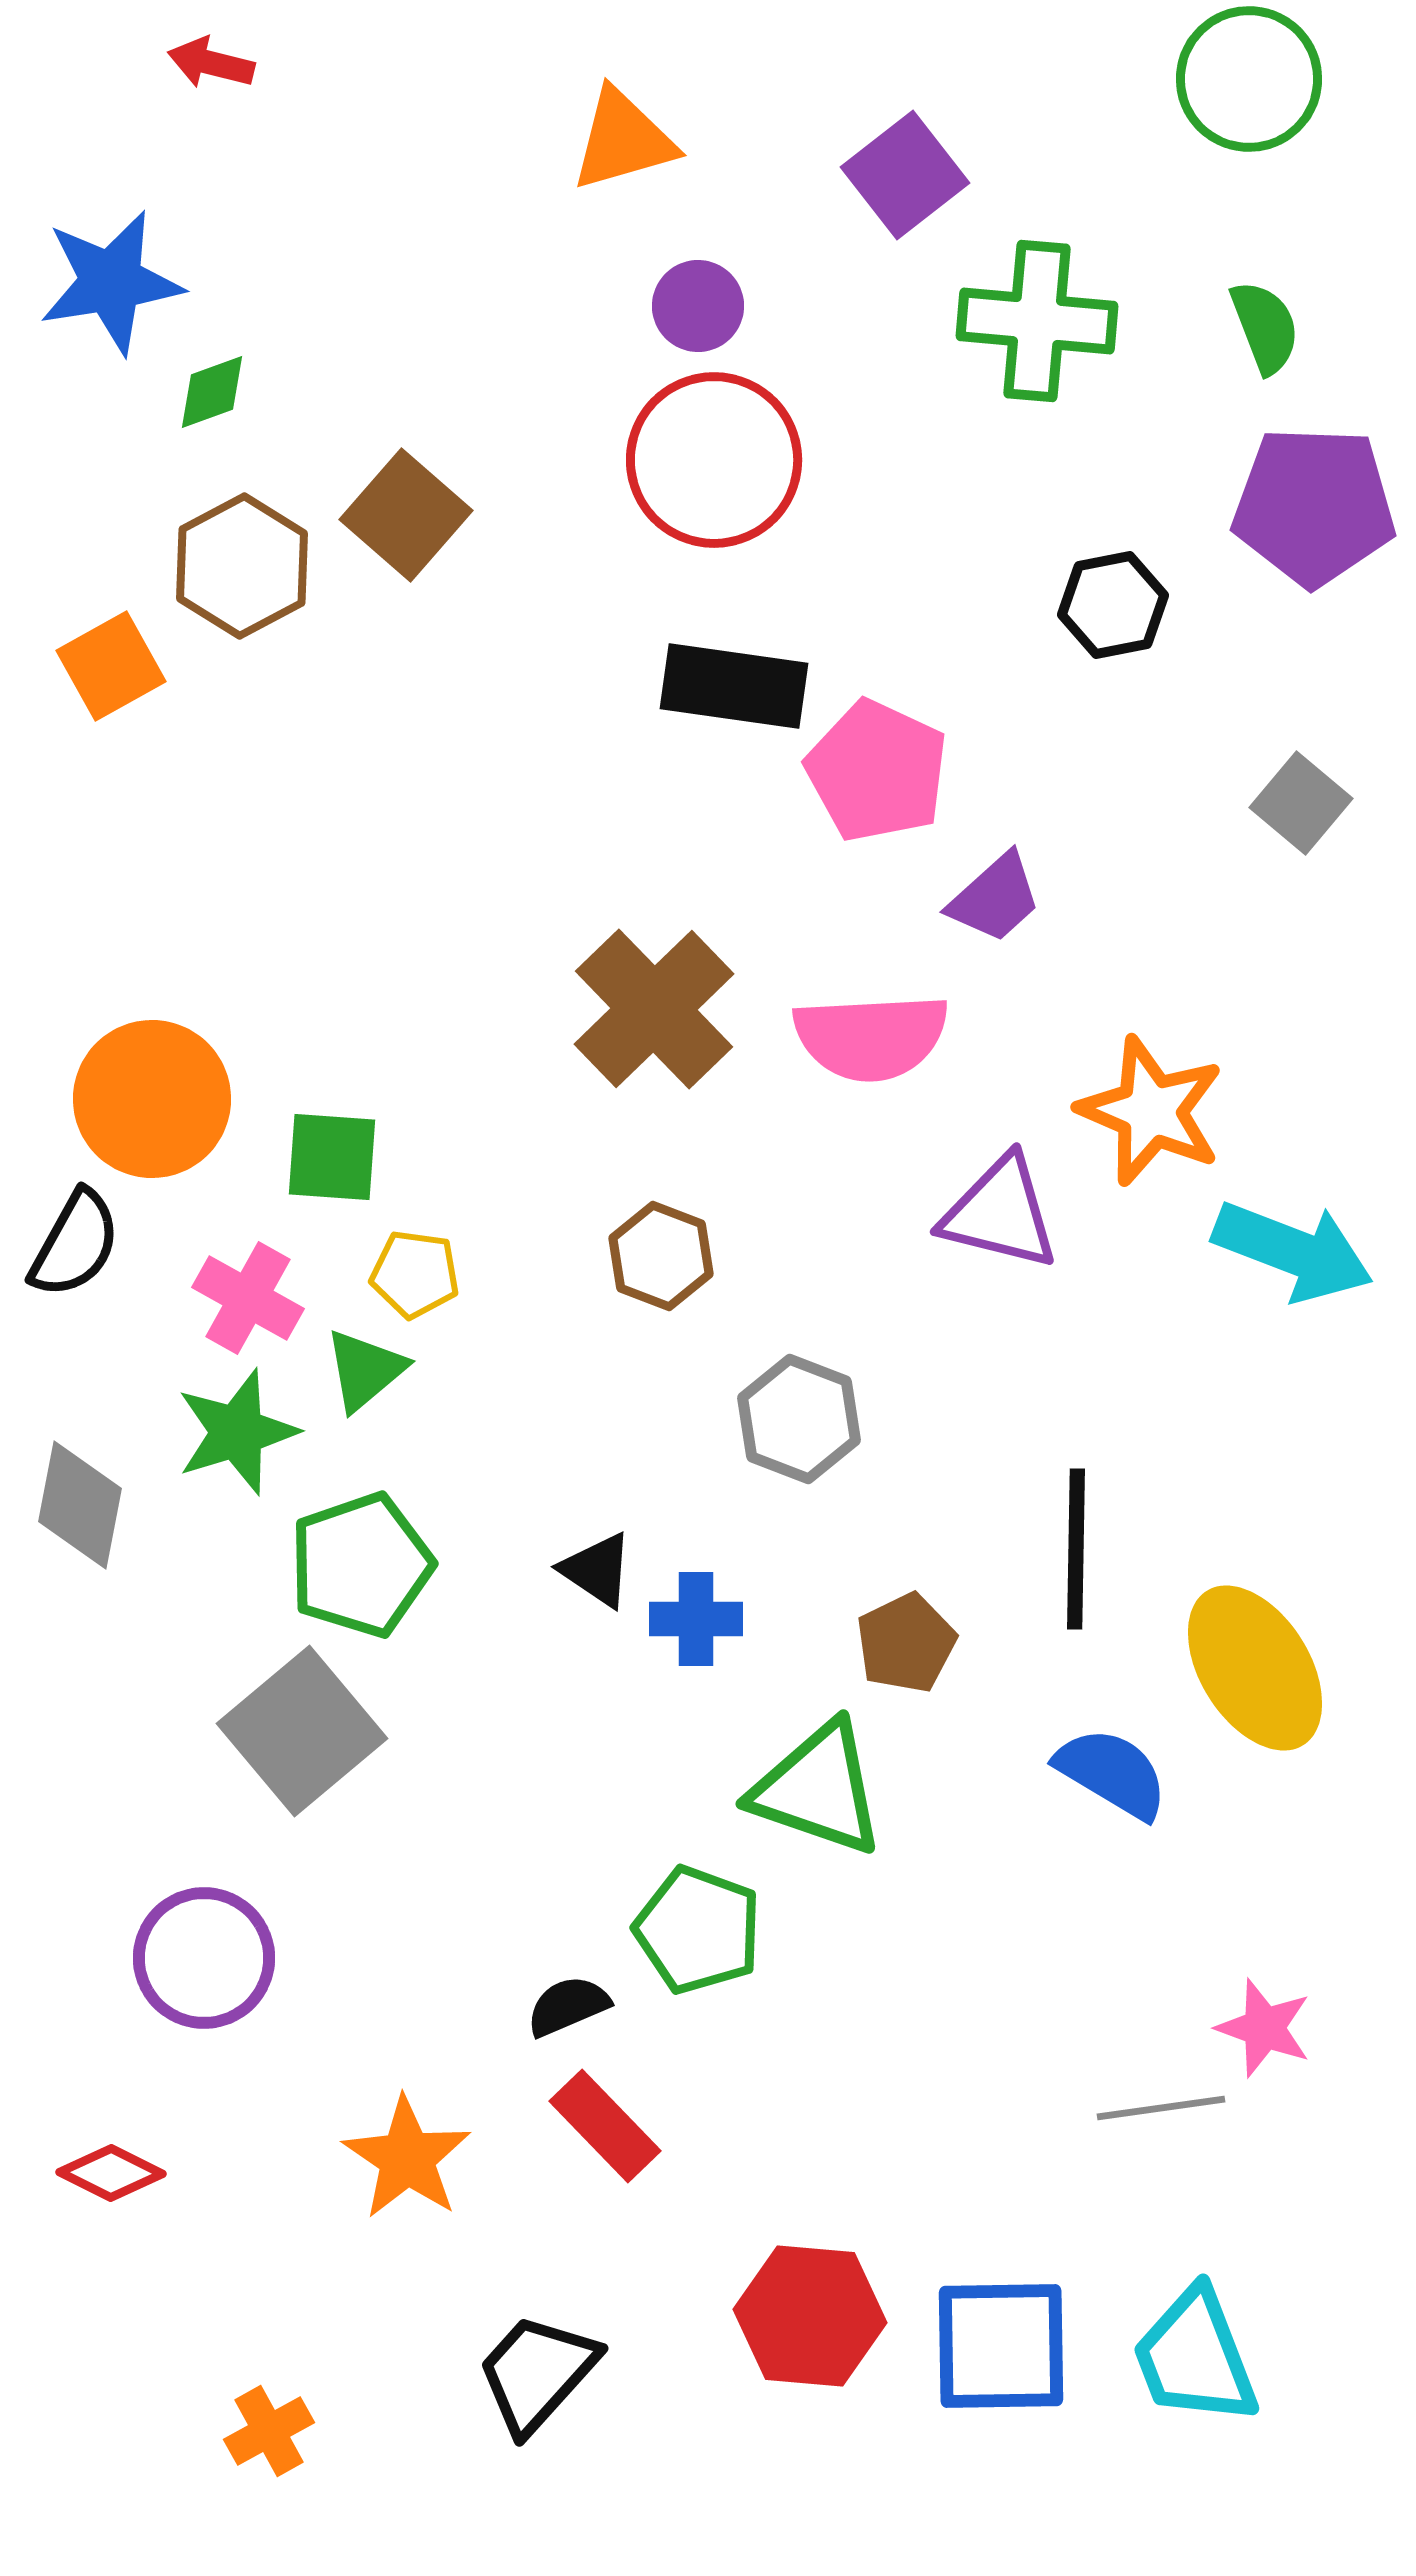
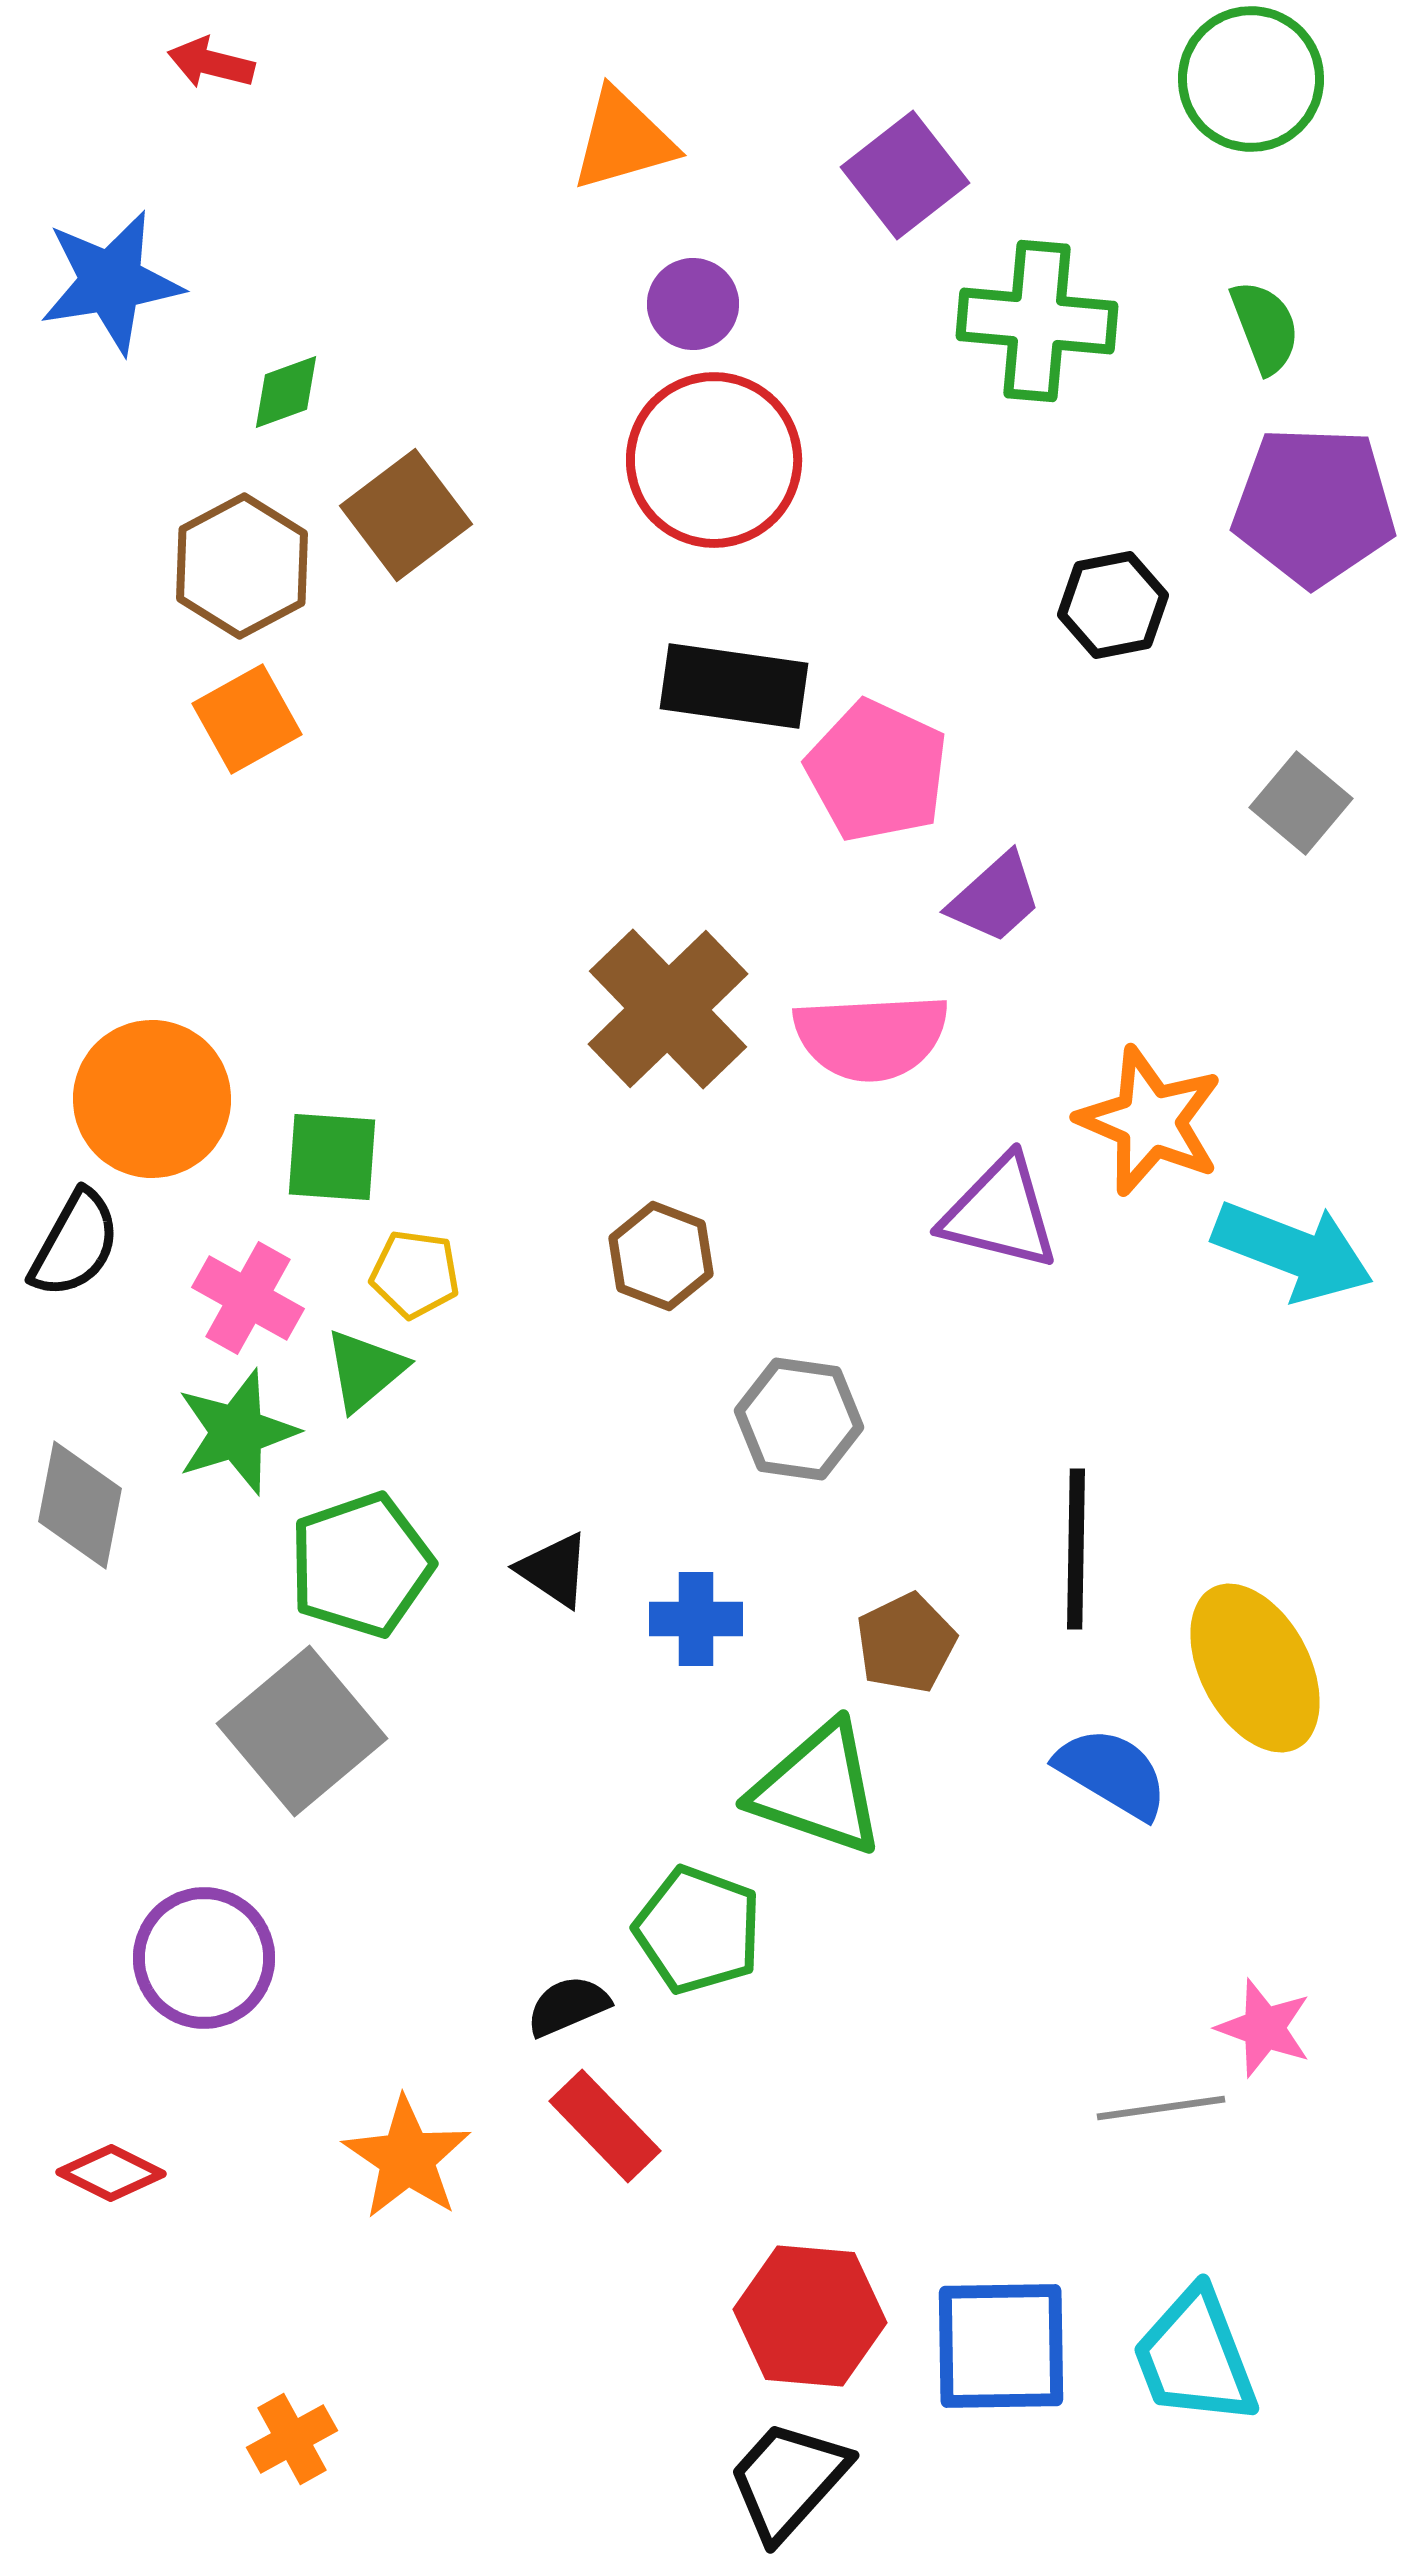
green circle at (1249, 79): moved 2 px right
purple circle at (698, 306): moved 5 px left, 2 px up
green diamond at (212, 392): moved 74 px right
brown square at (406, 515): rotated 12 degrees clockwise
orange square at (111, 666): moved 136 px right, 53 px down
brown cross at (654, 1009): moved 14 px right
orange star at (1151, 1111): moved 1 px left, 10 px down
gray hexagon at (799, 1419): rotated 13 degrees counterclockwise
black triangle at (597, 1570): moved 43 px left
yellow ellipse at (1255, 1668): rotated 4 degrees clockwise
black trapezoid at (537, 2373): moved 251 px right, 107 px down
orange cross at (269, 2431): moved 23 px right, 8 px down
